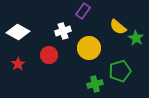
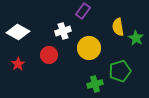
yellow semicircle: rotated 42 degrees clockwise
